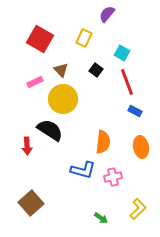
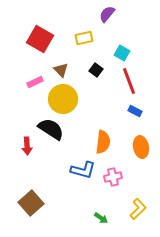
yellow rectangle: rotated 54 degrees clockwise
red line: moved 2 px right, 1 px up
black semicircle: moved 1 px right, 1 px up
